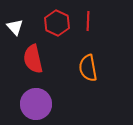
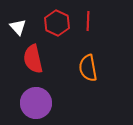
white triangle: moved 3 px right
purple circle: moved 1 px up
